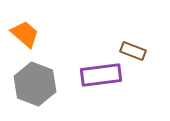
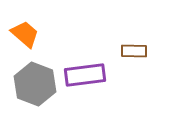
brown rectangle: moved 1 px right; rotated 20 degrees counterclockwise
purple rectangle: moved 16 px left
